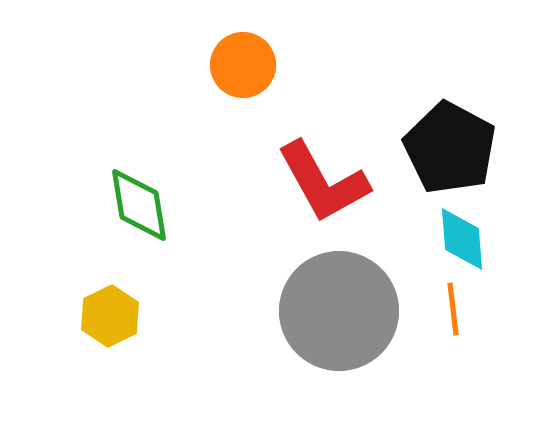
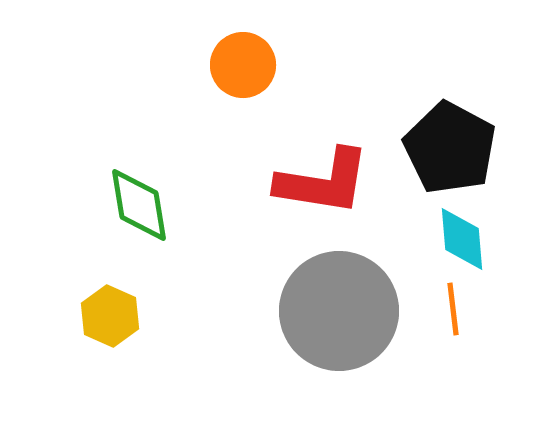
red L-shape: rotated 52 degrees counterclockwise
yellow hexagon: rotated 10 degrees counterclockwise
